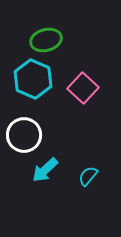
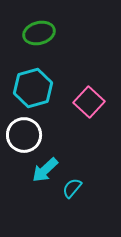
green ellipse: moved 7 px left, 7 px up
cyan hexagon: moved 9 px down; rotated 21 degrees clockwise
pink square: moved 6 px right, 14 px down
cyan semicircle: moved 16 px left, 12 px down
